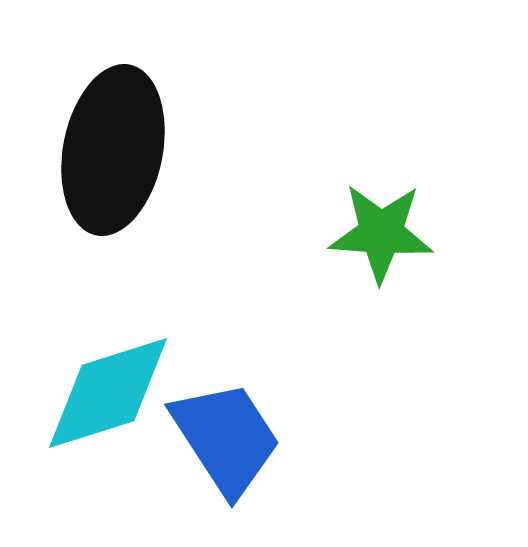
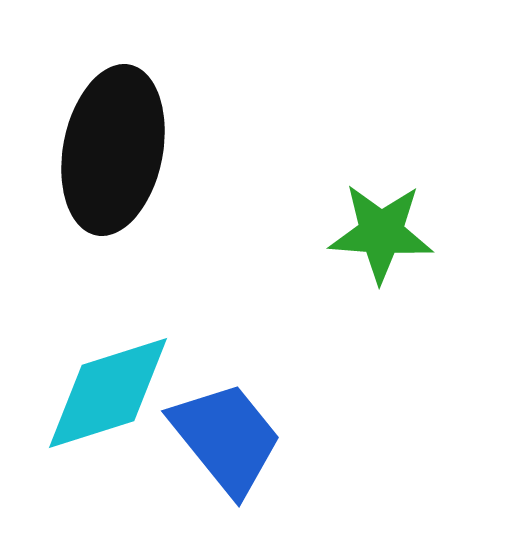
blue trapezoid: rotated 6 degrees counterclockwise
